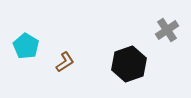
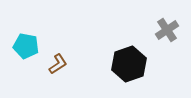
cyan pentagon: rotated 20 degrees counterclockwise
brown L-shape: moved 7 px left, 2 px down
